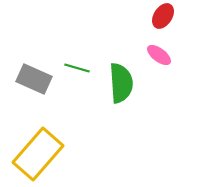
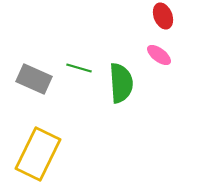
red ellipse: rotated 55 degrees counterclockwise
green line: moved 2 px right
yellow rectangle: rotated 15 degrees counterclockwise
